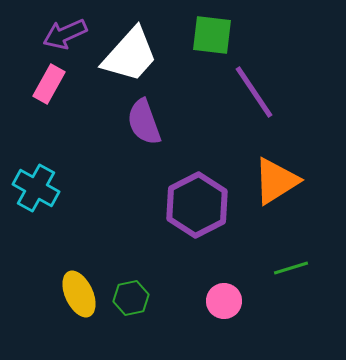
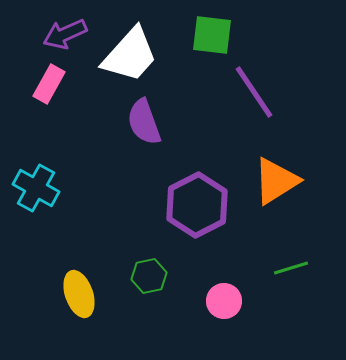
yellow ellipse: rotated 6 degrees clockwise
green hexagon: moved 18 px right, 22 px up
